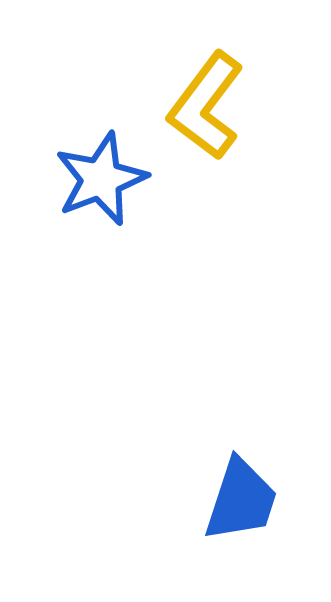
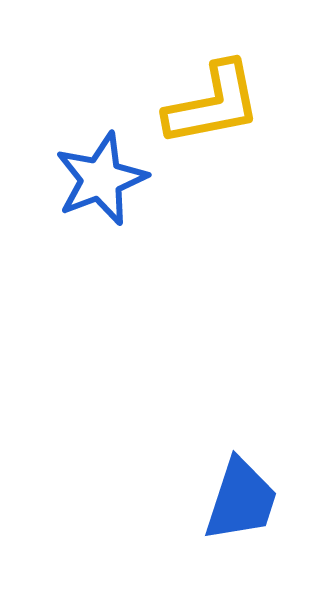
yellow L-shape: moved 7 px right, 2 px up; rotated 138 degrees counterclockwise
